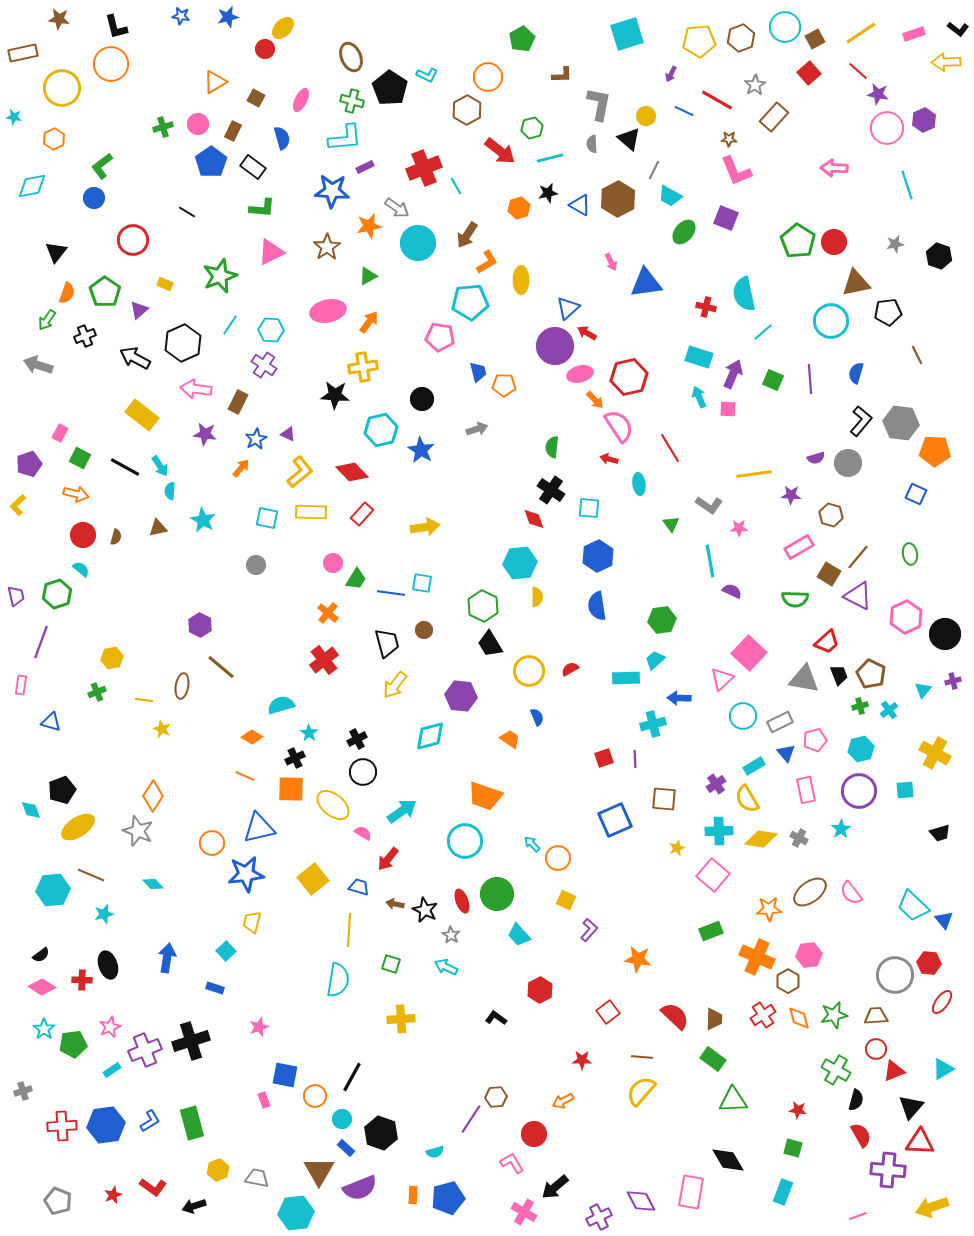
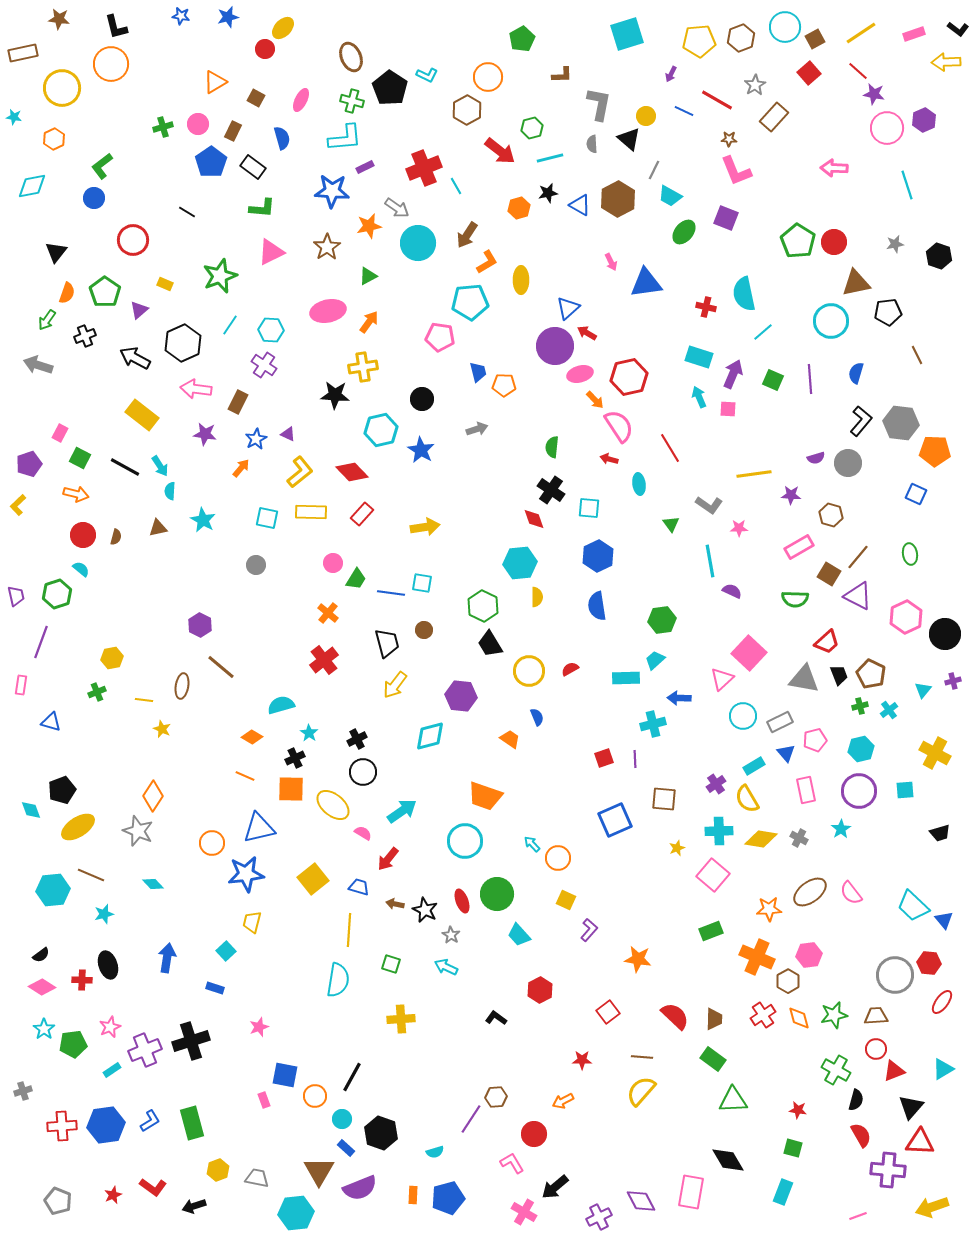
purple star at (878, 94): moved 4 px left
